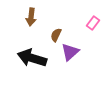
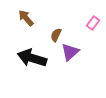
brown arrow: moved 5 px left, 1 px down; rotated 132 degrees clockwise
